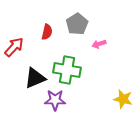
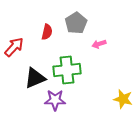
gray pentagon: moved 1 px left, 1 px up
green cross: rotated 16 degrees counterclockwise
